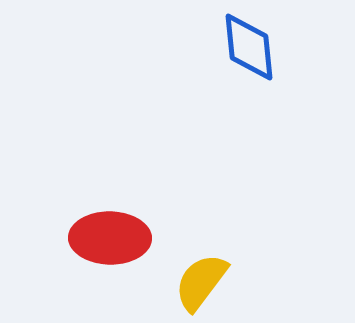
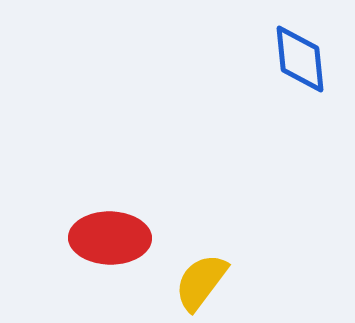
blue diamond: moved 51 px right, 12 px down
